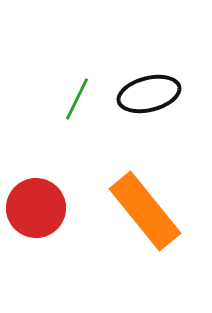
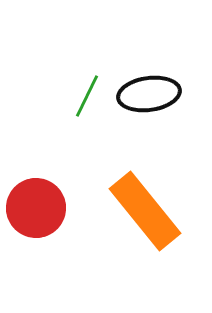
black ellipse: rotated 6 degrees clockwise
green line: moved 10 px right, 3 px up
